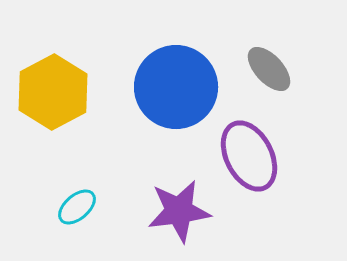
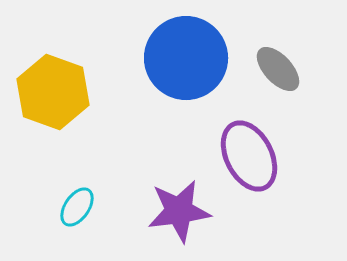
gray ellipse: moved 9 px right
blue circle: moved 10 px right, 29 px up
yellow hexagon: rotated 12 degrees counterclockwise
cyan ellipse: rotated 15 degrees counterclockwise
